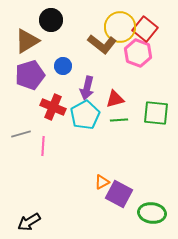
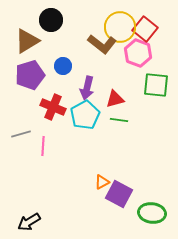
green square: moved 28 px up
green line: rotated 12 degrees clockwise
